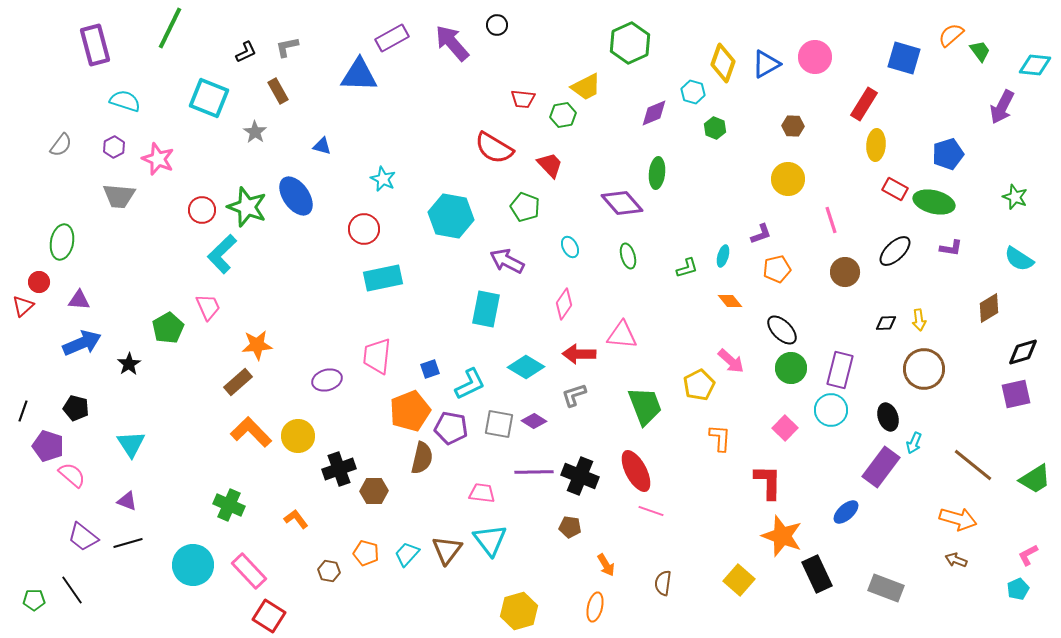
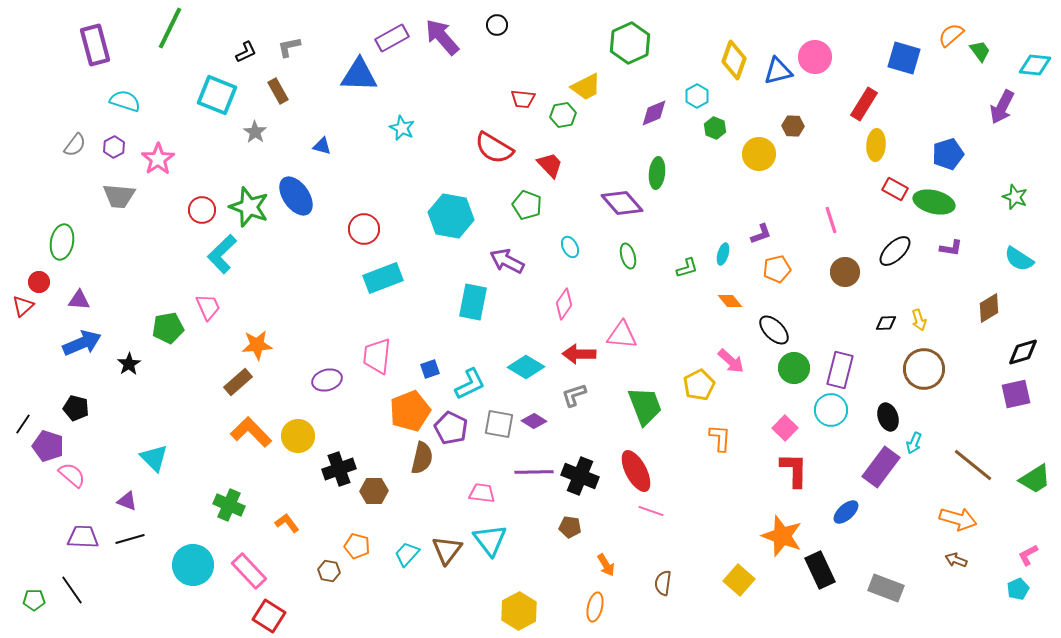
purple arrow at (452, 43): moved 10 px left, 6 px up
gray L-shape at (287, 47): moved 2 px right
yellow diamond at (723, 63): moved 11 px right, 3 px up
blue triangle at (766, 64): moved 12 px right, 7 px down; rotated 16 degrees clockwise
cyan hexagon at (693, 92): moved 4 px right, 4 px down; rotated 15 degrees clockwise
cyan square at (209, 98): moved 8 px right, 3 px up
gray semicircle at (61, 145): moved 14 px right
pink star at (158, 159): rotated 16 degrees clockwise
cyan star at (383, 179): moved 19 px right, 51 px up
yellow circle at (788, 179): moved 29 px left, 25 px up
green star at (247, 207): moved 2 px right
green pentagon at (525, 207): moved 2 px right, 2 px up
cyan ellipse at (723, 256): moved 2 px up
cyan rectangle at (383, 278): rotated 9 degrees counterclockwise
cyan rectangle at (486, 309): moved 13 px left, 7 px up
yellow arrow at (919, 320): rotated 10 degrees counterclockwise
green pentagon at (168, 328): rotated 20 degrees clockwise
black ellipse at (782, 330): moved 8 px left
green circle at (791, 368): moved 3 px right
black line at (23, 411): moved 13 px down; rotated 15 degrees clockwise
purple pentagon at (451, 428): rotated 16 degrees clockwise
cyan triangle at (131, 444): moved 23 px right, 14 px down; rotated 12 degrees counterclockwise
red L-shape at (768, 482): moved 26 px right, 12 px up
orange L-shape at (296, 519): moved 9 px left, 4 px down
purple trapezoid at (83, 537): rotated 144 degrees clockwise
black line at (128, 543): moved 2 px right, 4 px up
orange pentagon at (366, 553): moved 9 px left, 7 px up
black rectangle at (817, 574): moved 3 px right, 4 px up
yellow hexagon at (519, 611): rotated 12 degrees counterclockwise
